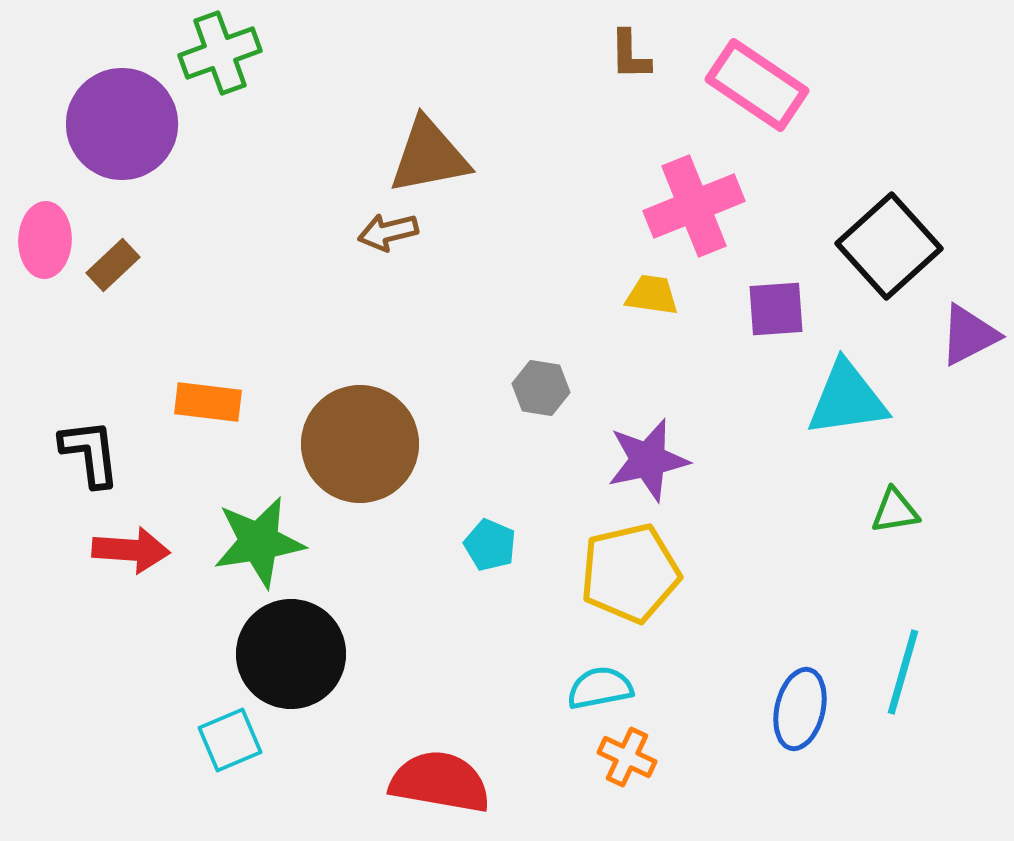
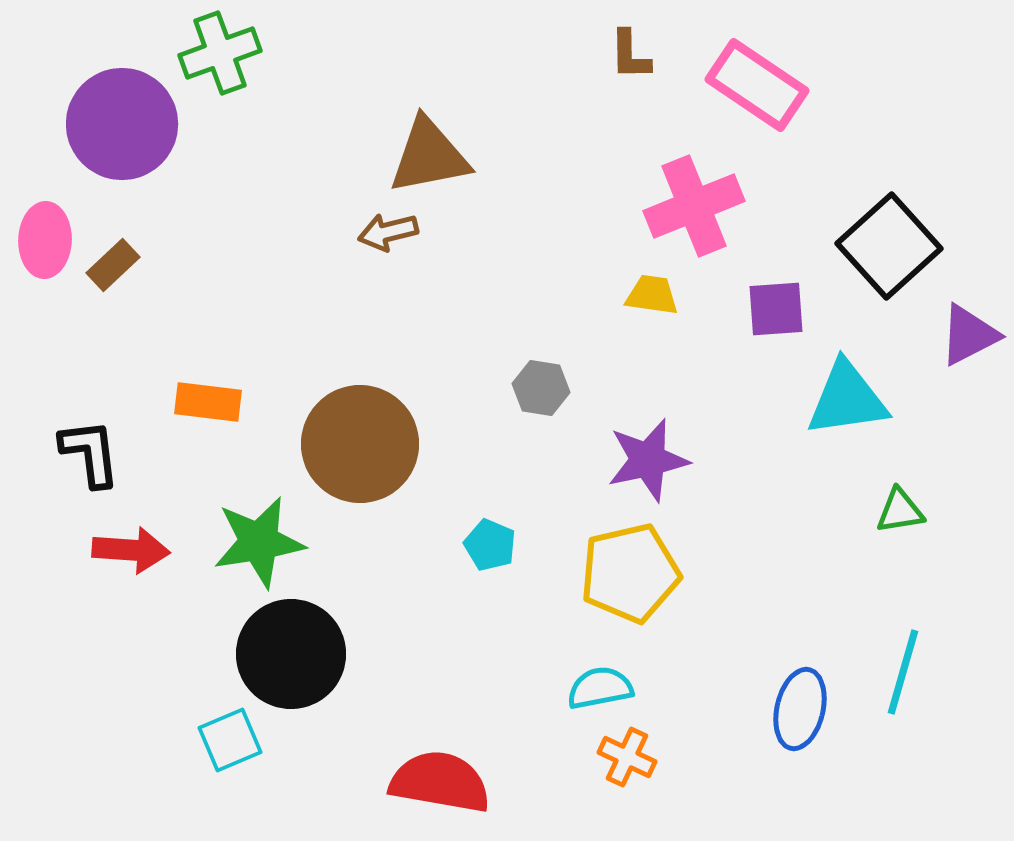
green triangle: moved 5 px right
